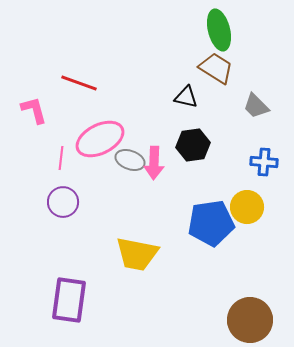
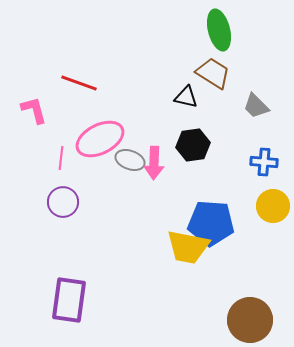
brown trapezoid: moved 3 px left, 5 px down
yellow circle: moved 26 px right, 1 px up
blue pentagon: rotated 12 degrees clockwise
yellow trapezoid: moved 51 px right, 7 px up
